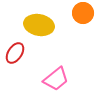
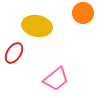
yellow ellipse: moved 2 px left, 1 px down
red ellipse: moved 1 px left
